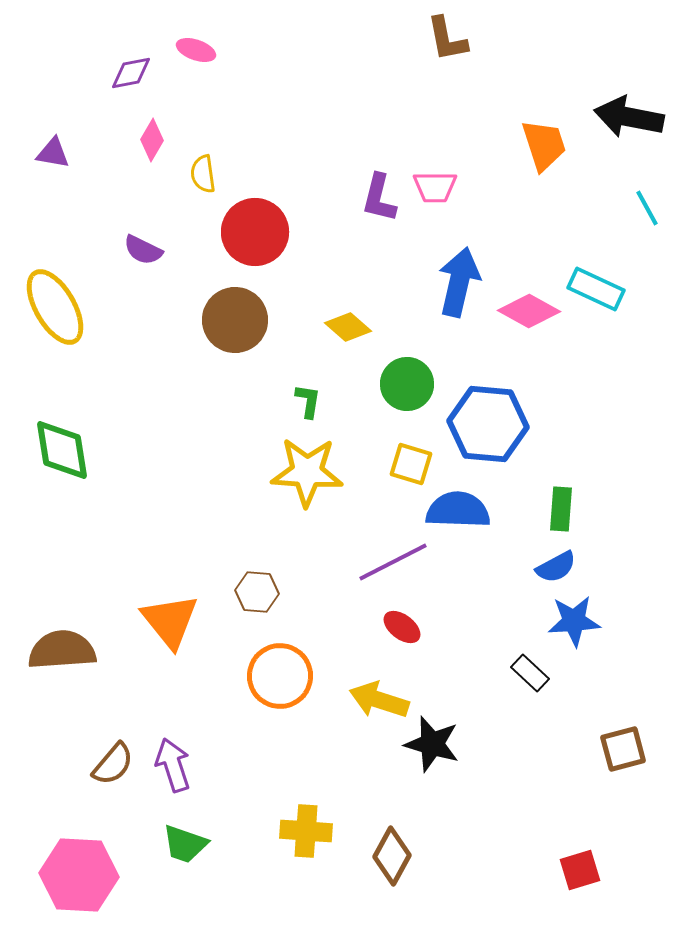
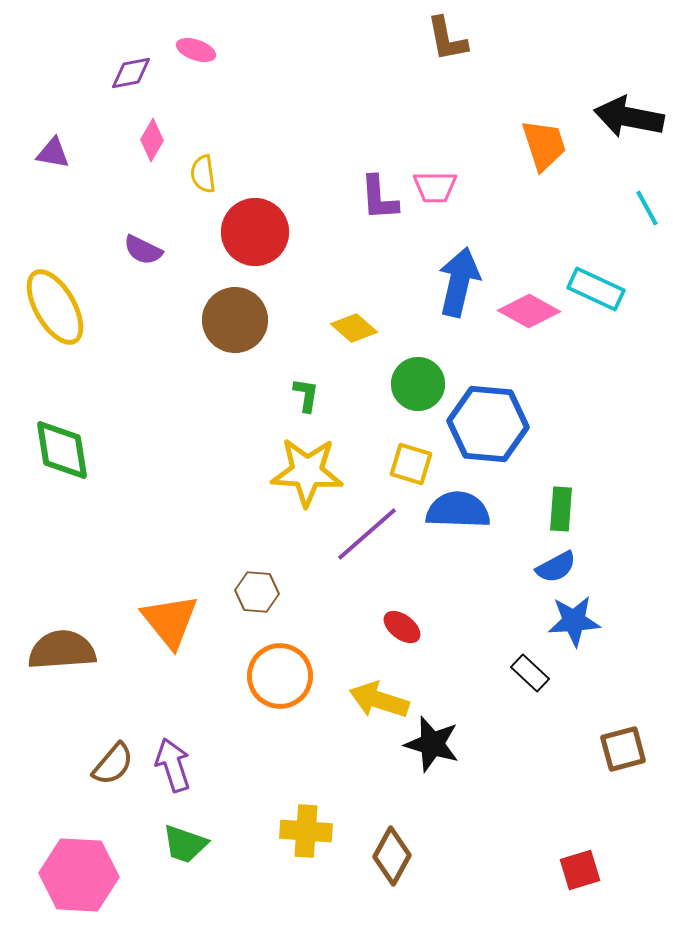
purple L-shape at (379, 198): rotated 18 degrees counterclockwise
yellow diamond at (348, 327): moved 6 px right, 1 px down
green circle at (407, 384): moved 11 px right
green L-shape at (308, 401): moved 2 px left, 6 px up
purple line at (393, 562): moved 26 px left, 28 px up; rotated 14 degrees counterclockwise
